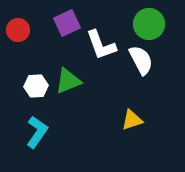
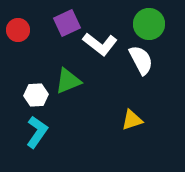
white L-shape: moved 1 px left, 1 px up; rotated 32 degrees counterclockwise
white hexagon: moved 9 px down
